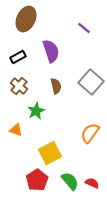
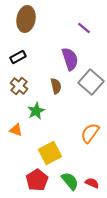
brown ellipse: rotated 15 degrees counterclockwise
purple semicircle: moved 19 px right, 8 px down
